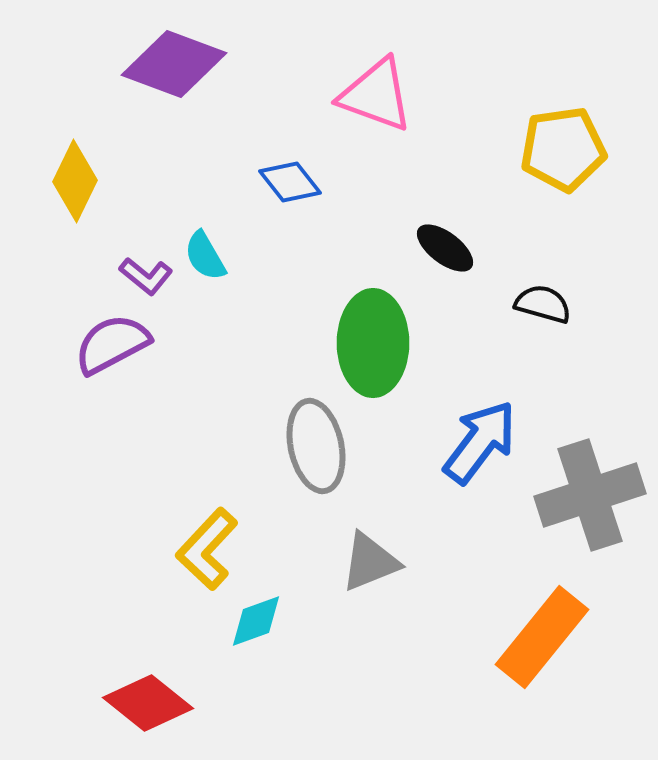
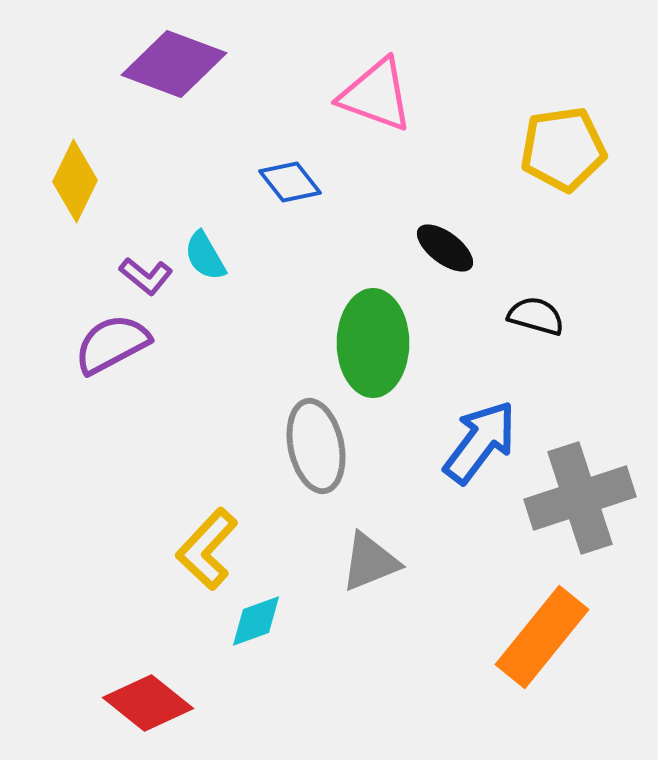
black semicircle: moved 7 px left, 12 px down
gray cross: moved 10 px left, 3 px down
